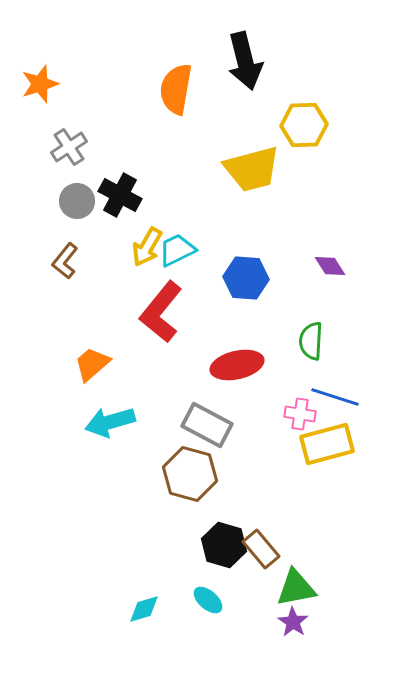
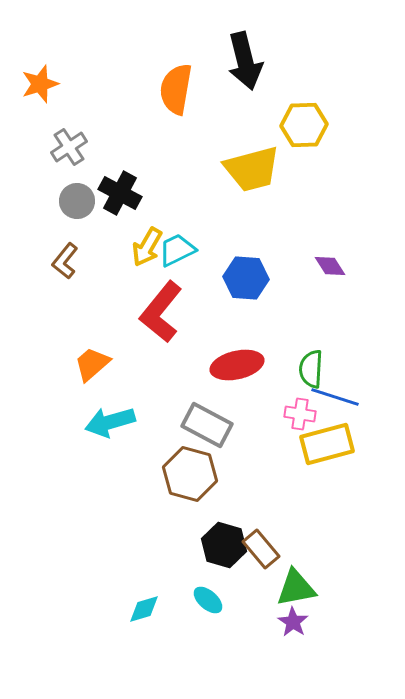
black cross: moved 2 px up
green semicircle: moved 28 px down
